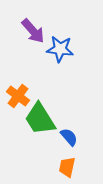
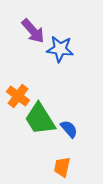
blue semicircle: moved 8 px up
orange trapezoid: moved 5 px left
